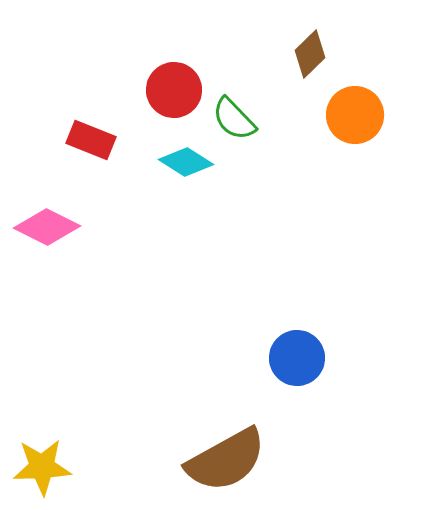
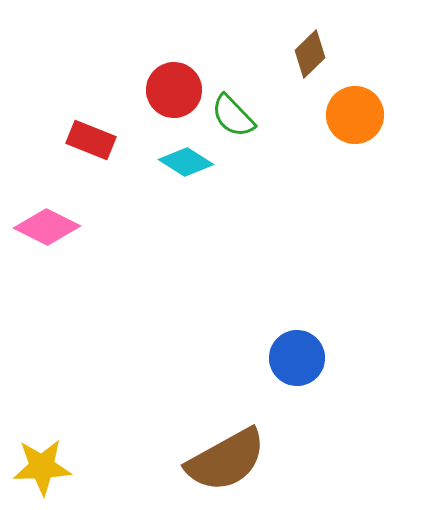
green semicircle: moved 1 px left, 3 px up
